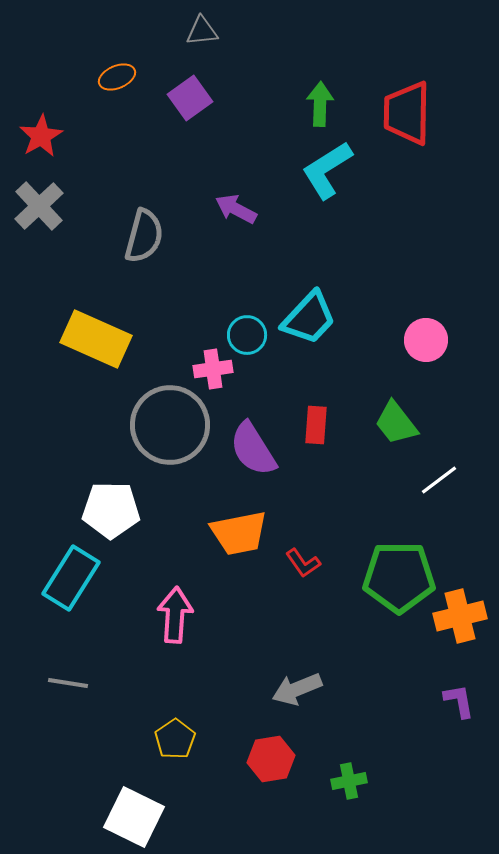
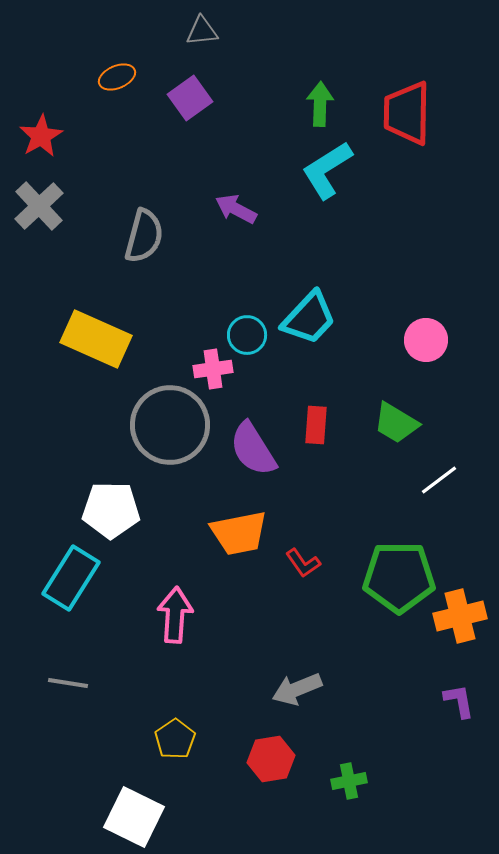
green trapezoid: rotated 21 degrees counterclockwise
